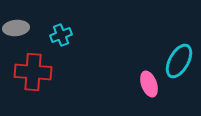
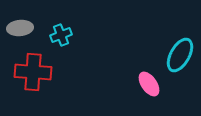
gray ellipse: moved 4 px right
cyan ellipse: moved 1 px right, 6 px up
pink ellipse: rotated 15 degrees counterclockwise
